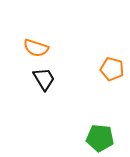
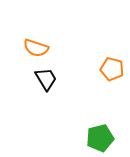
black trapezoid: moved 2 px right
green pentagon: rotated 20 degrees counterclockwise
